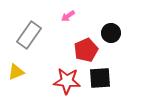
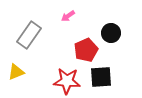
black square: moved 1 px right, 1 px up
